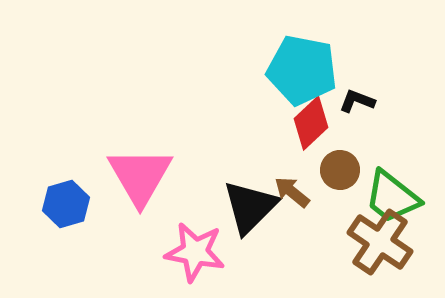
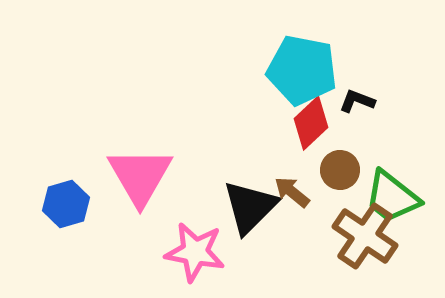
brown cross: moved 15 px left, 6 px up
